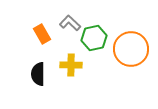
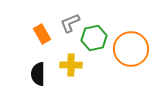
gray L-shape: rotated 65 degrees counterclockwise
